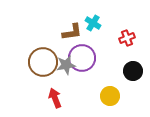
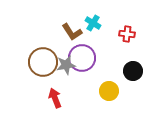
brown L-shape: rotated 65 degrees clockwise
red cross: moved 4 px up; rotated 28 degrees clockwise
yellow circle: moved 1 px left, 5 px up
